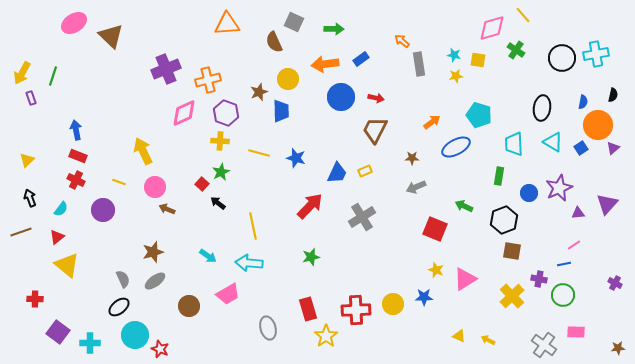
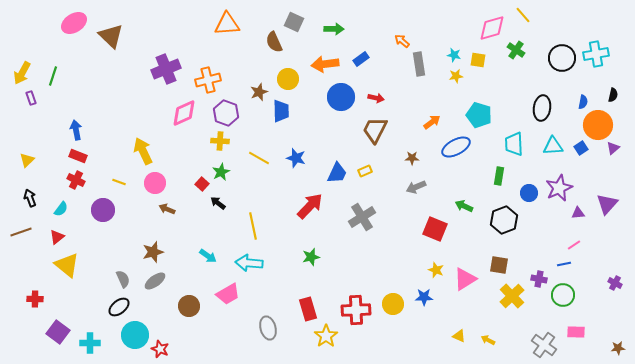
cyan triangle at (553, 142): moved 4 px down; rotated 35 degrees counterclockwise
yellow line at (259, 153): moved 5 px down; rotated 15 degrees clockwise
pink circle at (155, 187): moved 4 px up
brown square at (512, 251): moved 13 px left, 14 px down
